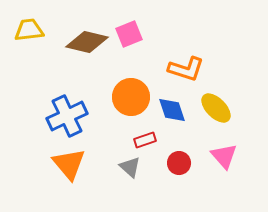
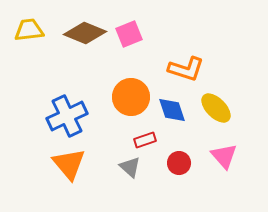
brown diamond: moved 2 px left, 9 px up; rotated 9 degrees clockwise
